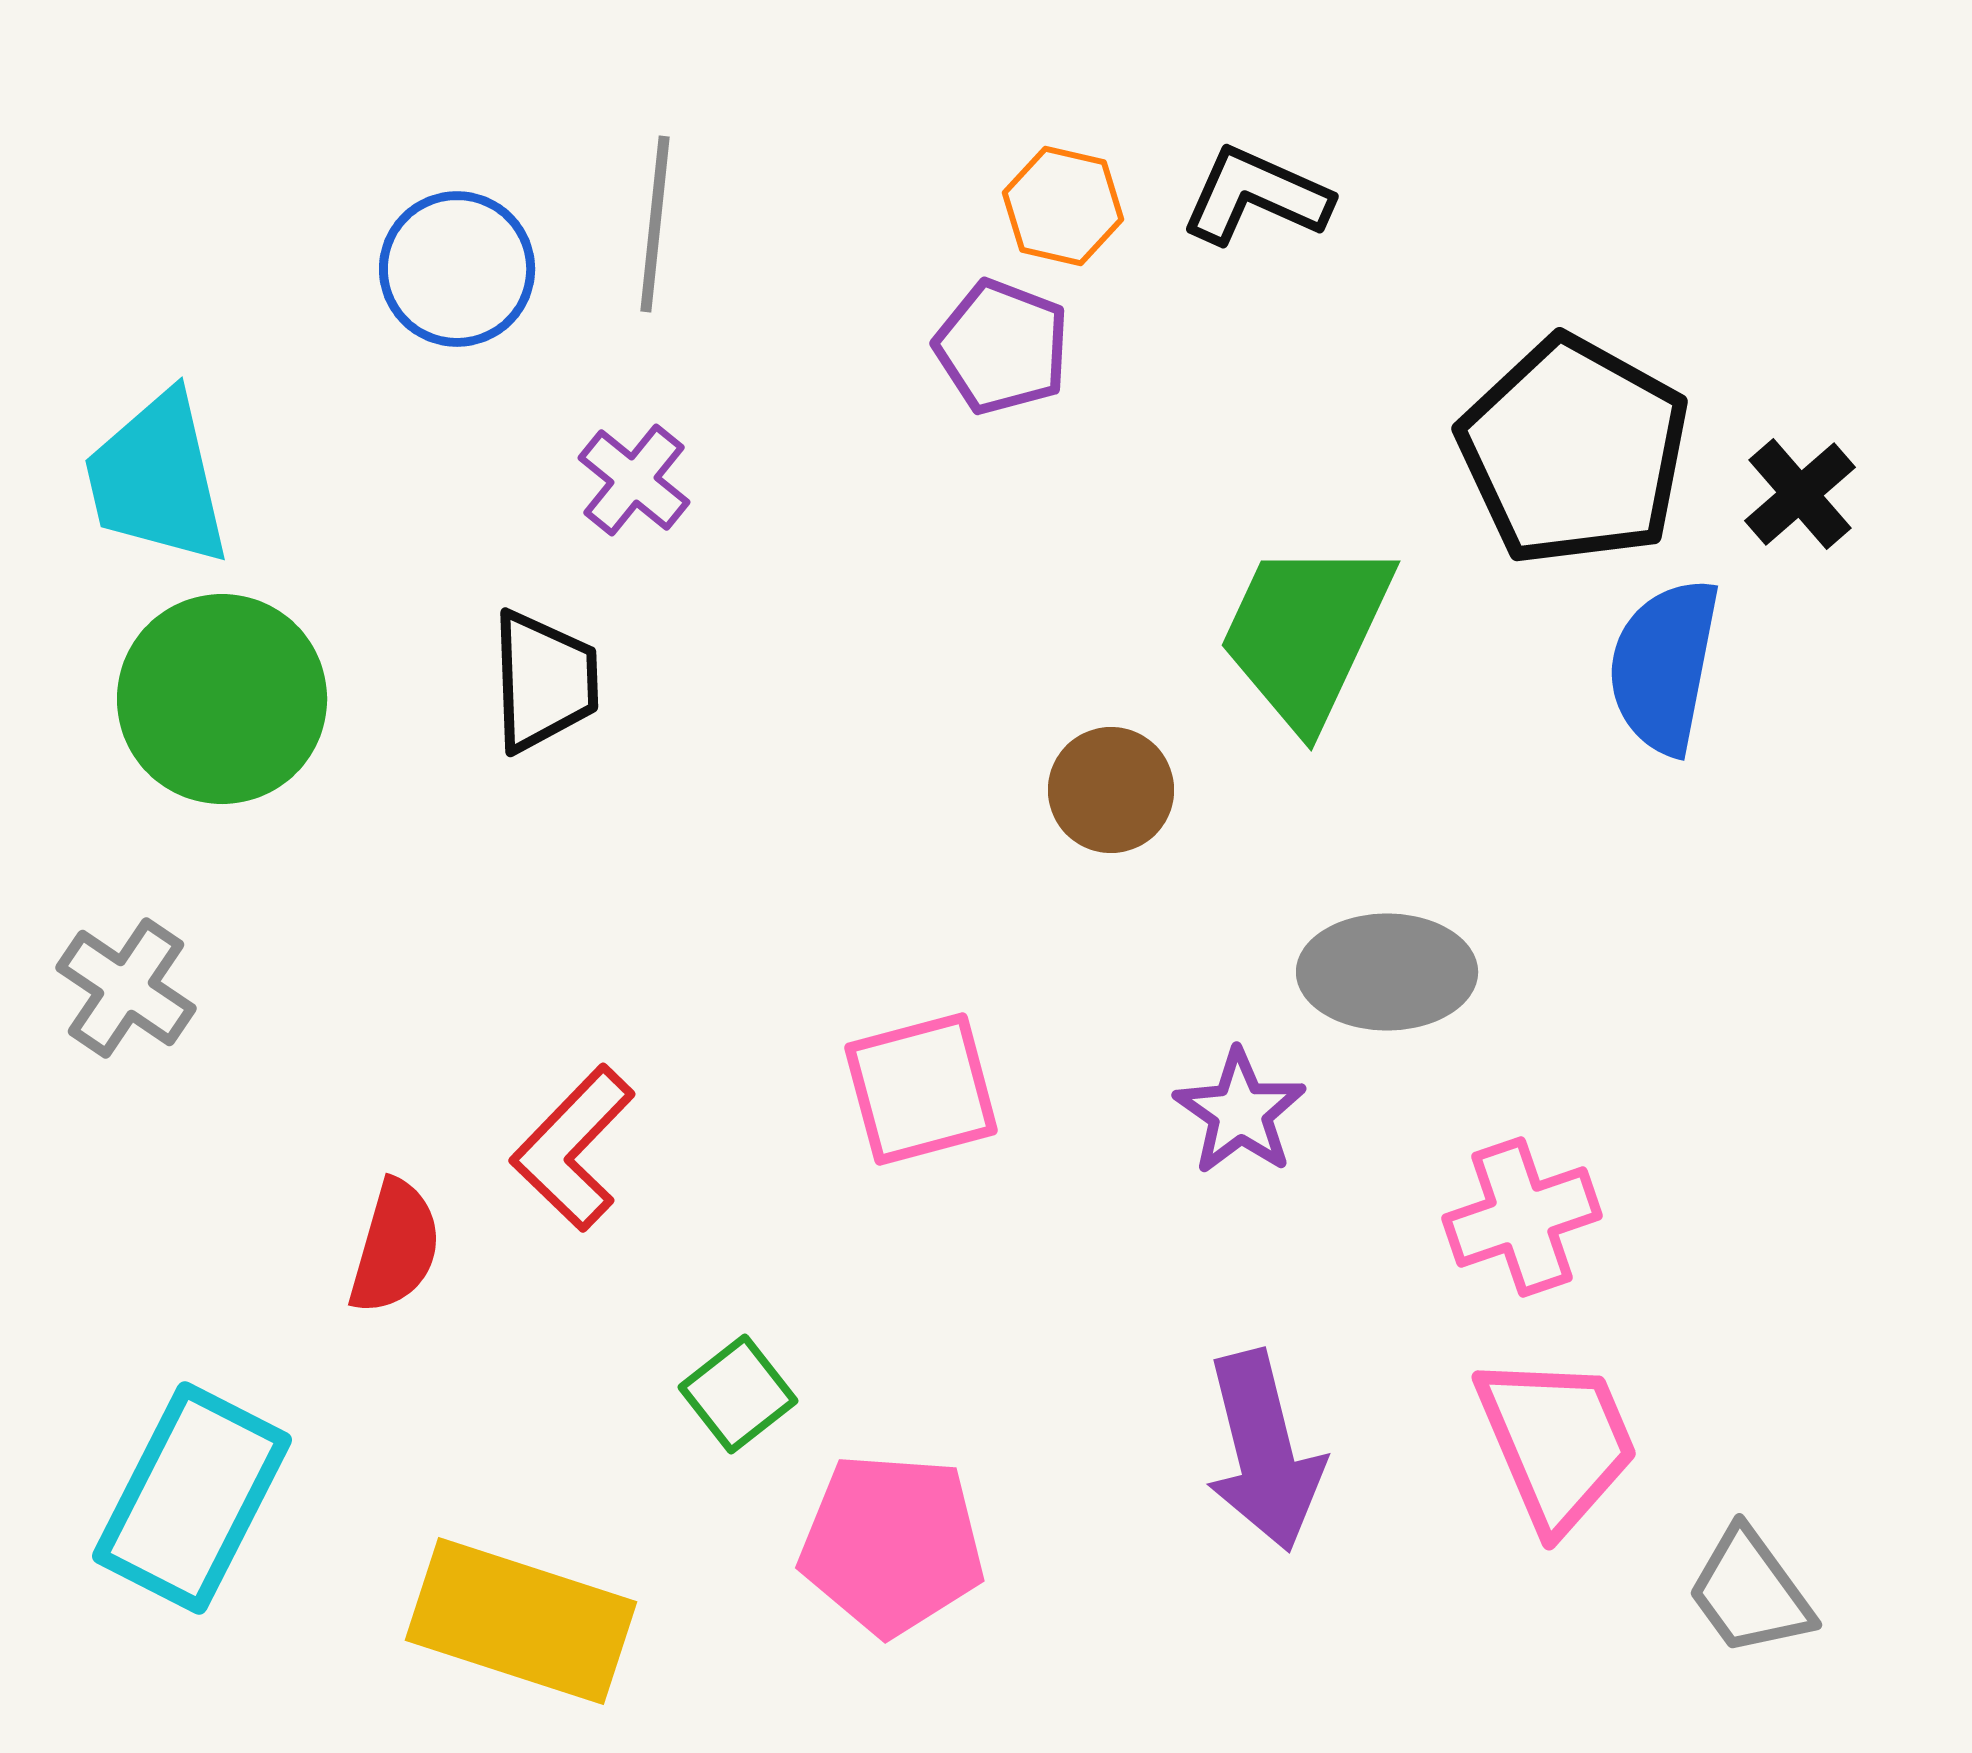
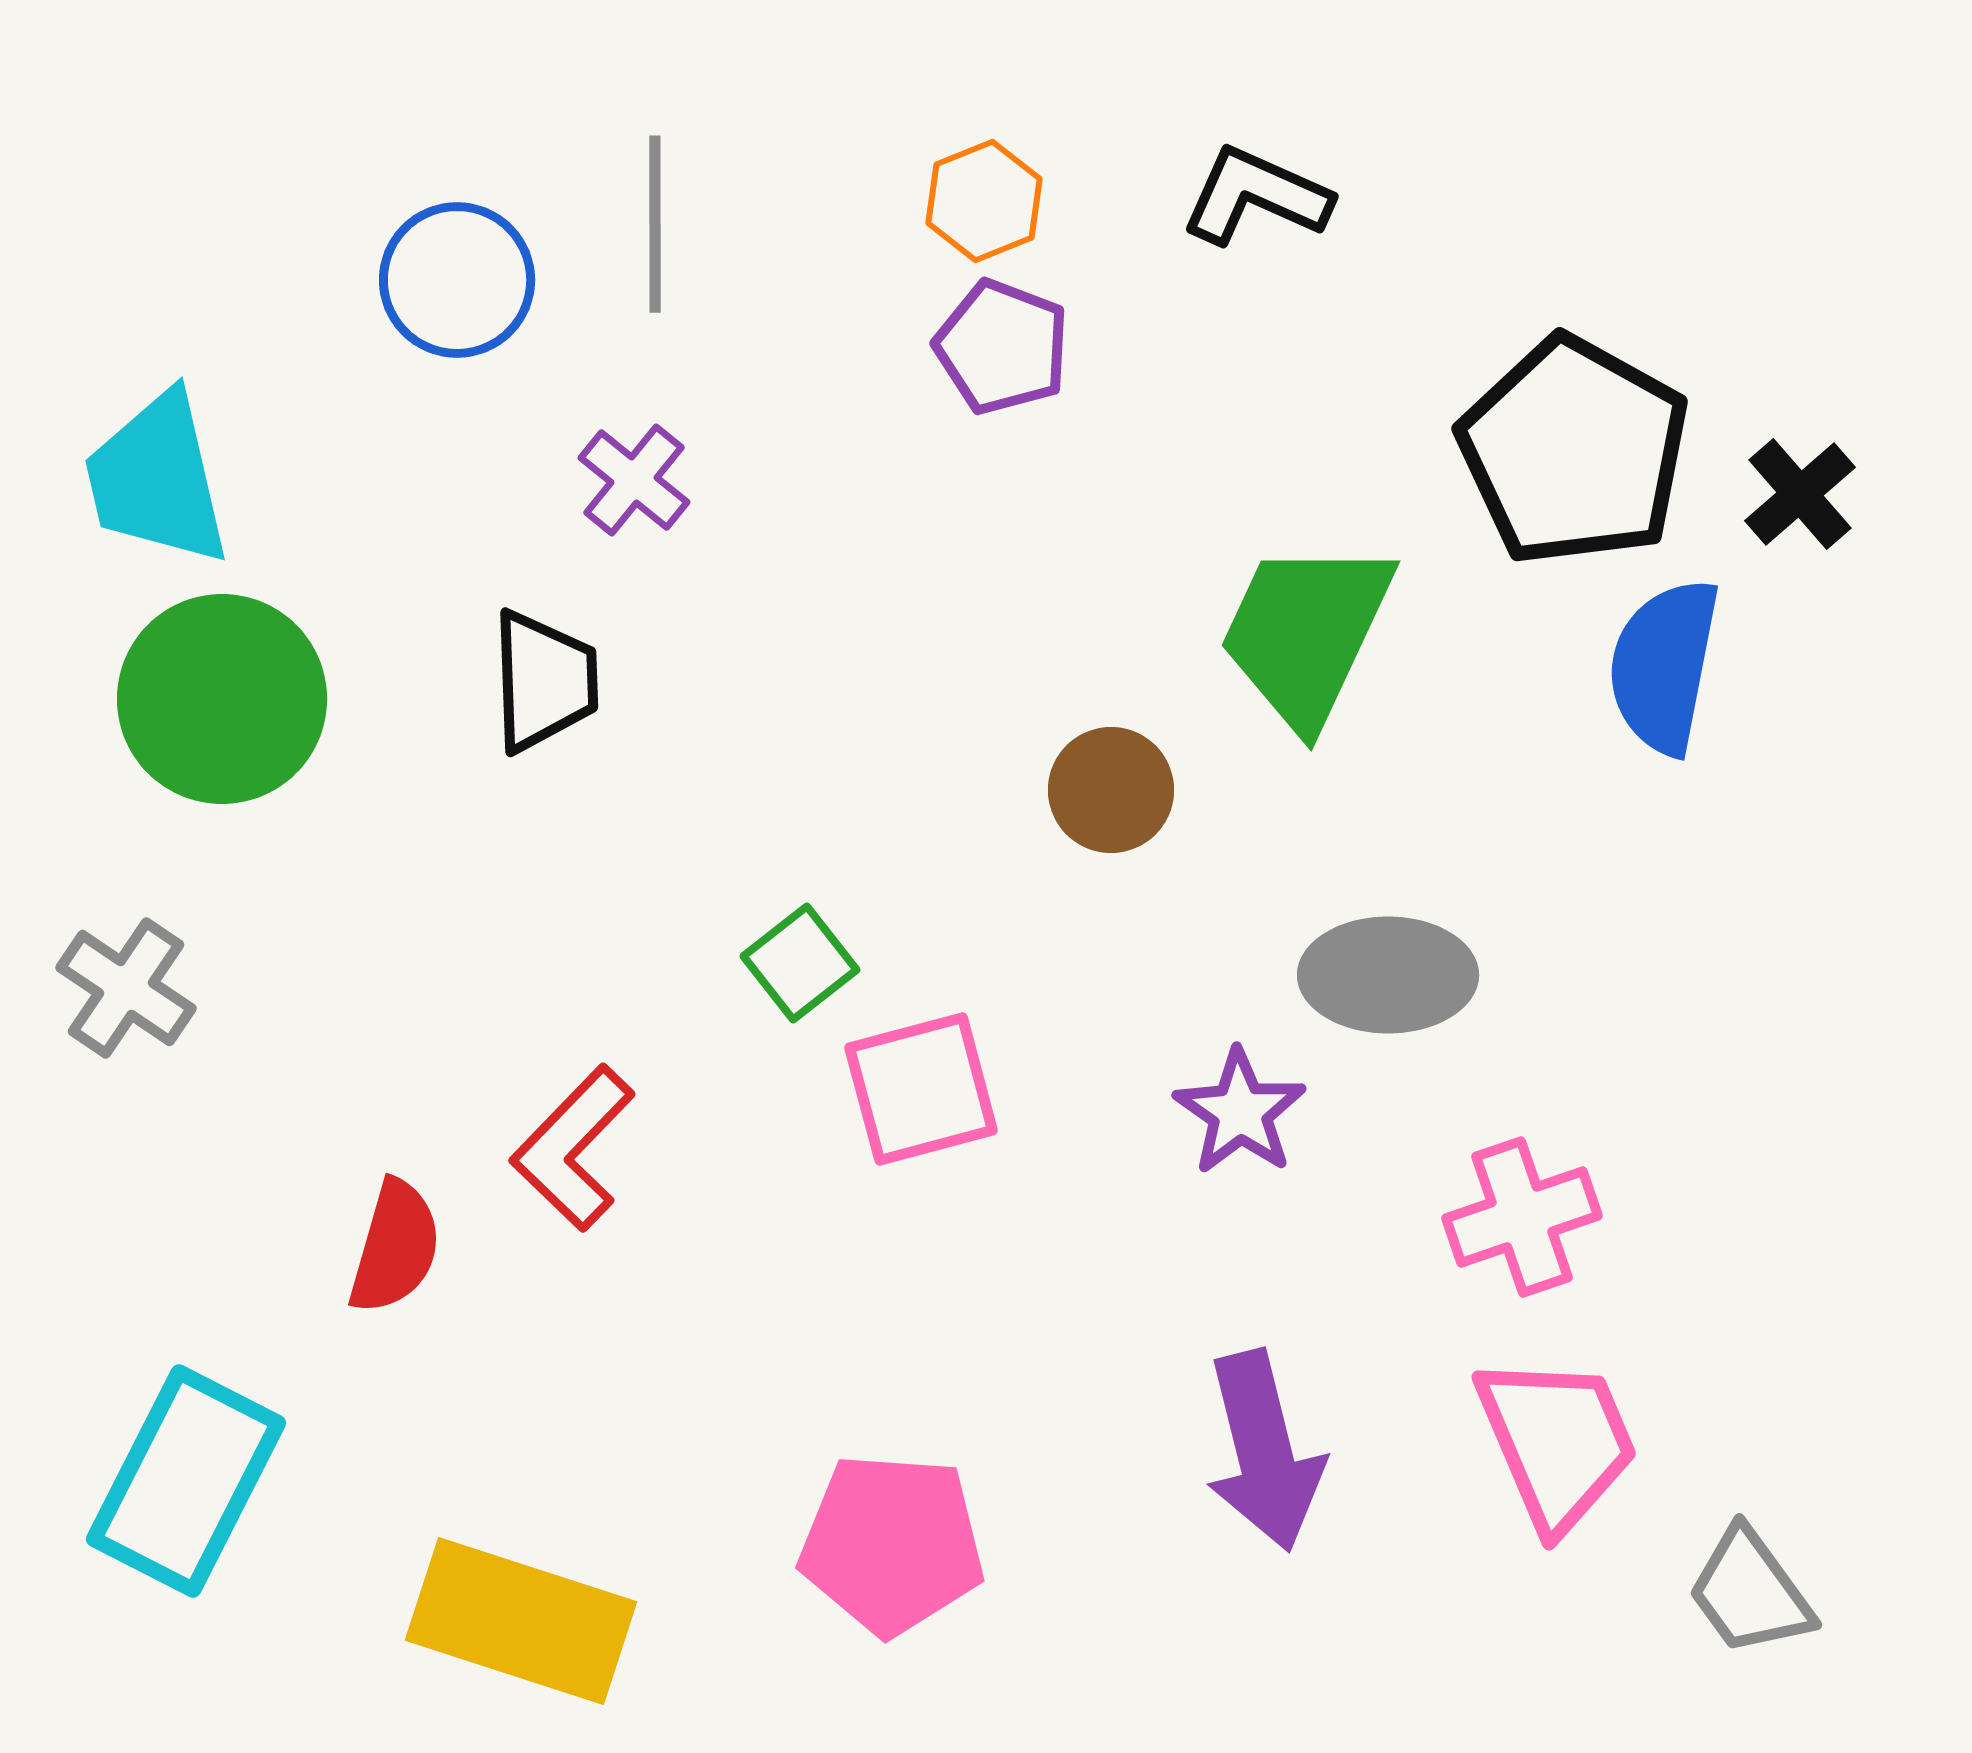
orange hexagon: moved 79 px left, 5 px up; rotated 25 degrees clockwise
gray line: rotated 6 degrees counterclockwise
blue circle: moved 11 px down
gray ellipse: moved 1 px right, 3 px down
green square: moved 62 px right, 431 px up
cyan rectangle: moved 6 px left, 17 px up
